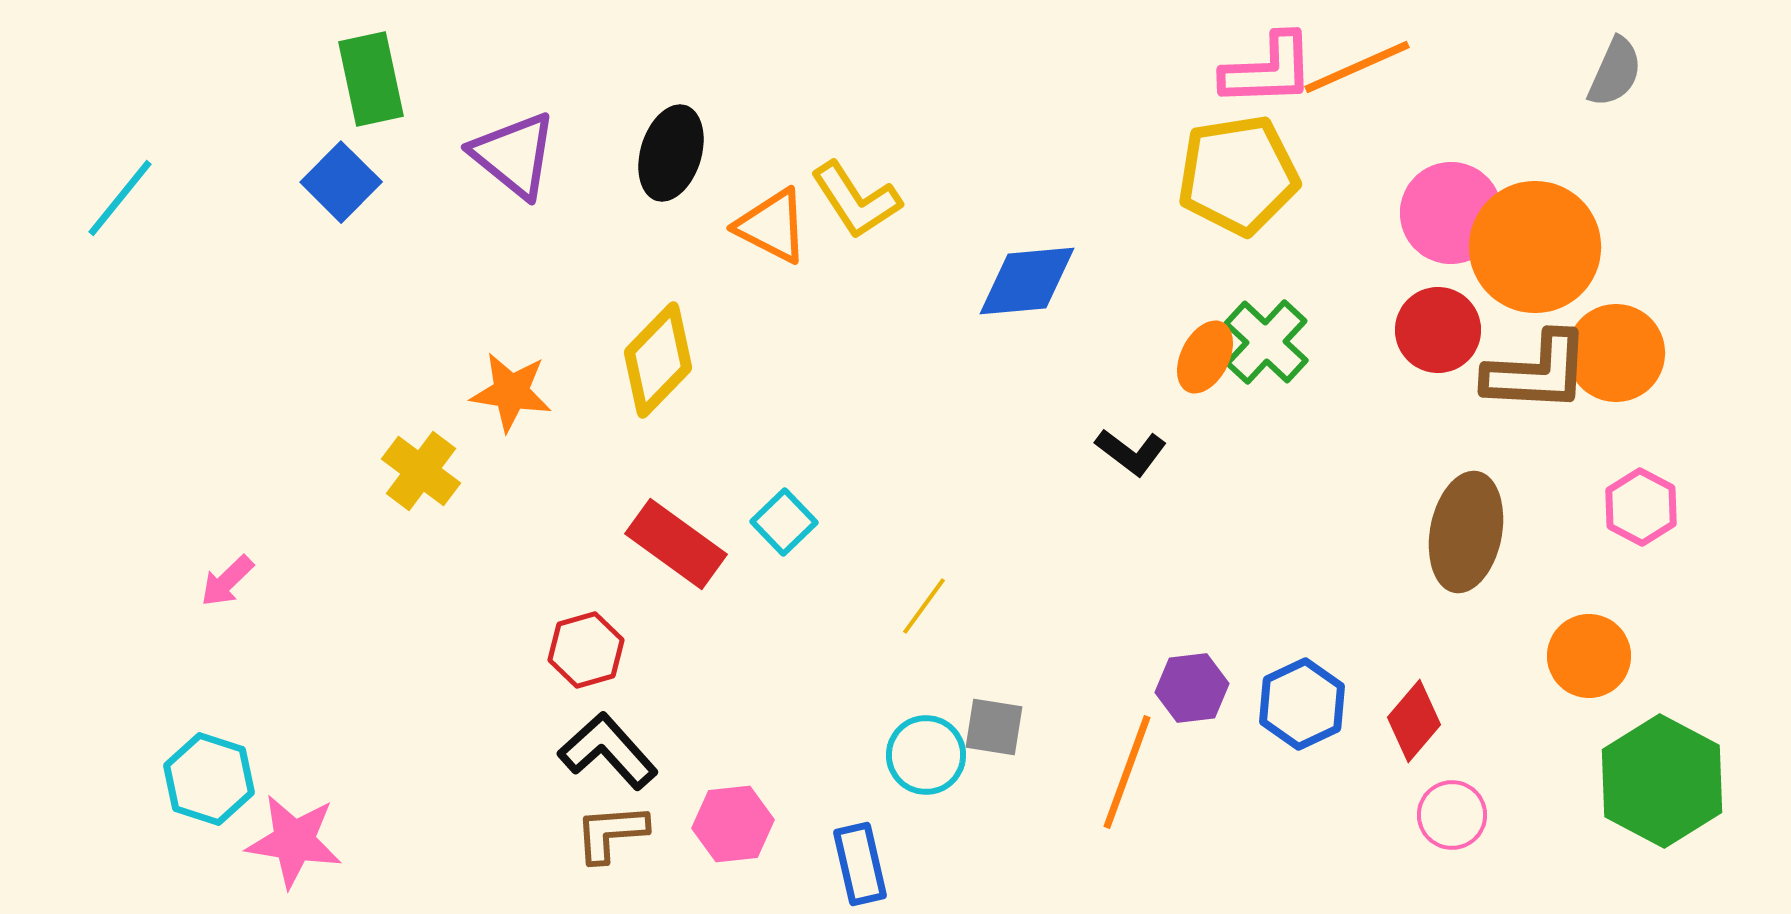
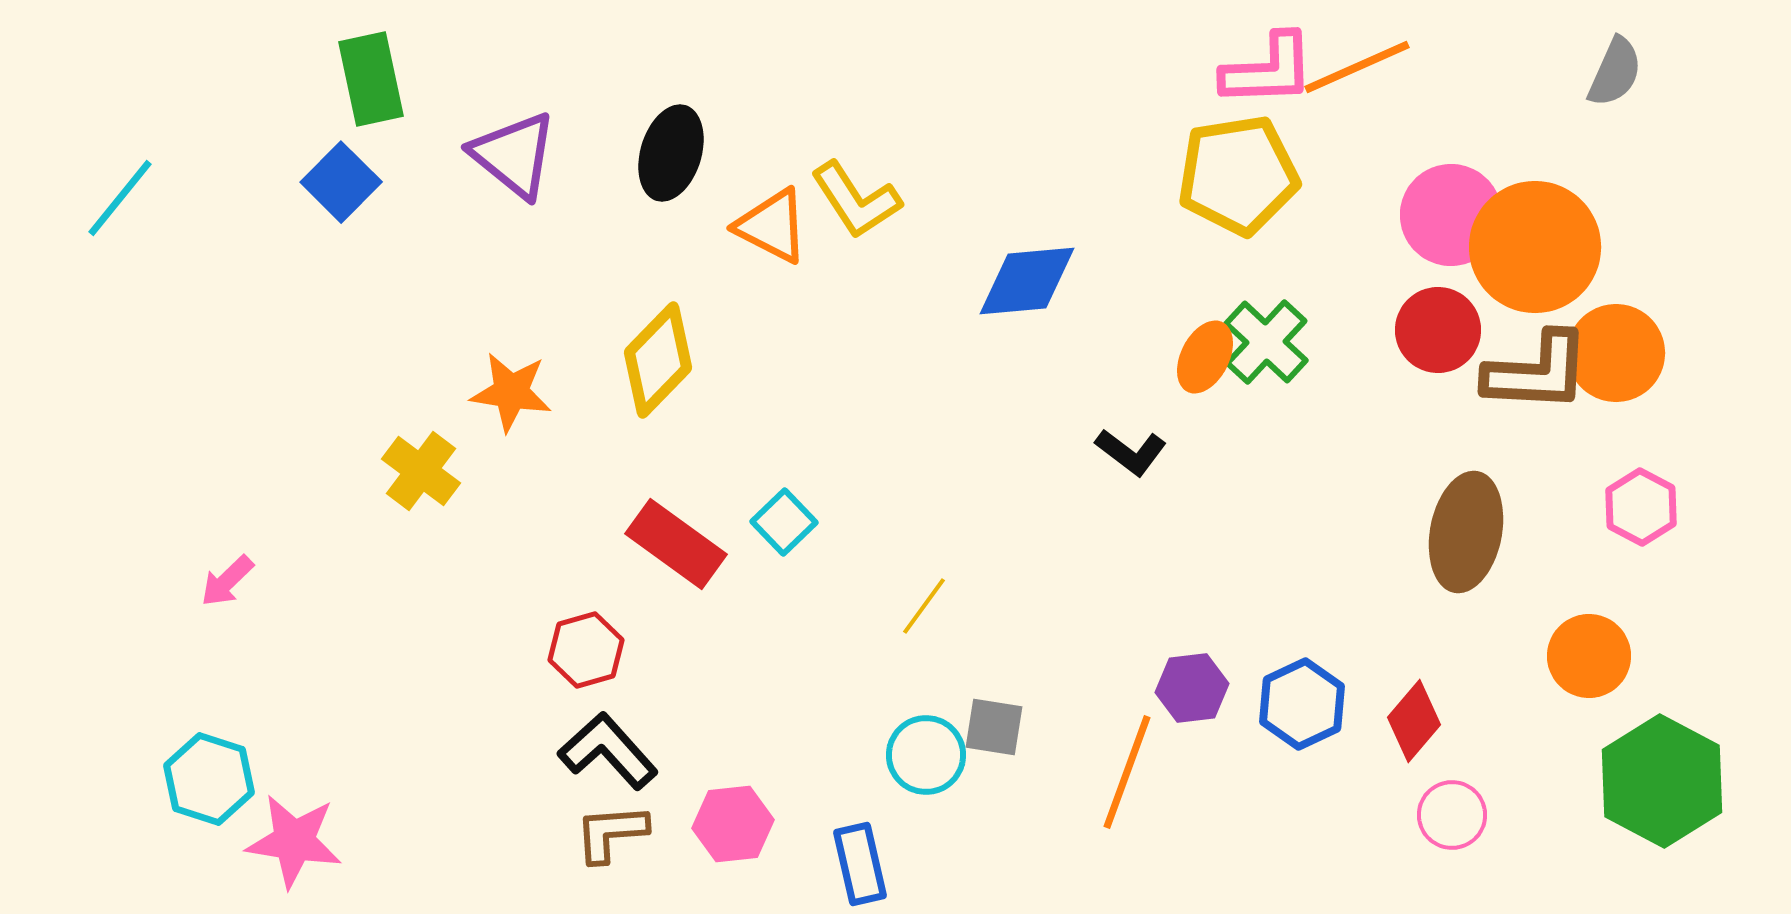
pink circle at (1451, 213): moved 2 px down
